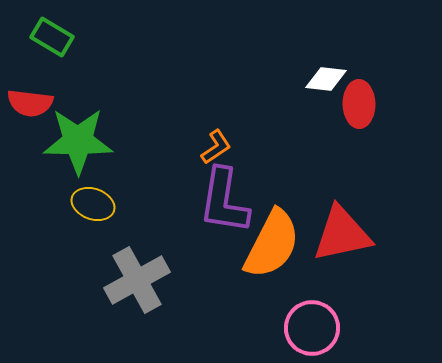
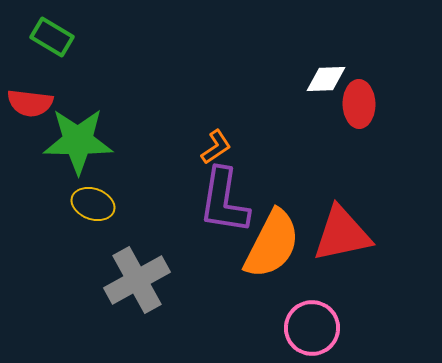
white diamond: rotated 9 degrees counterclockwise
